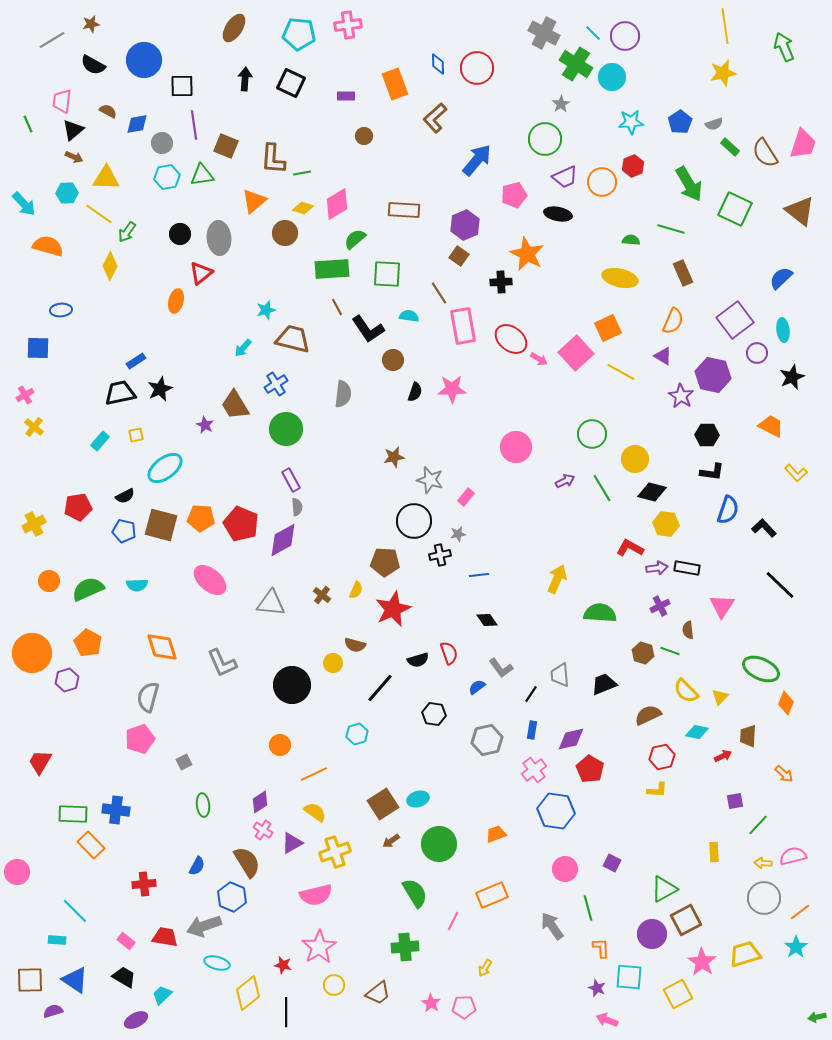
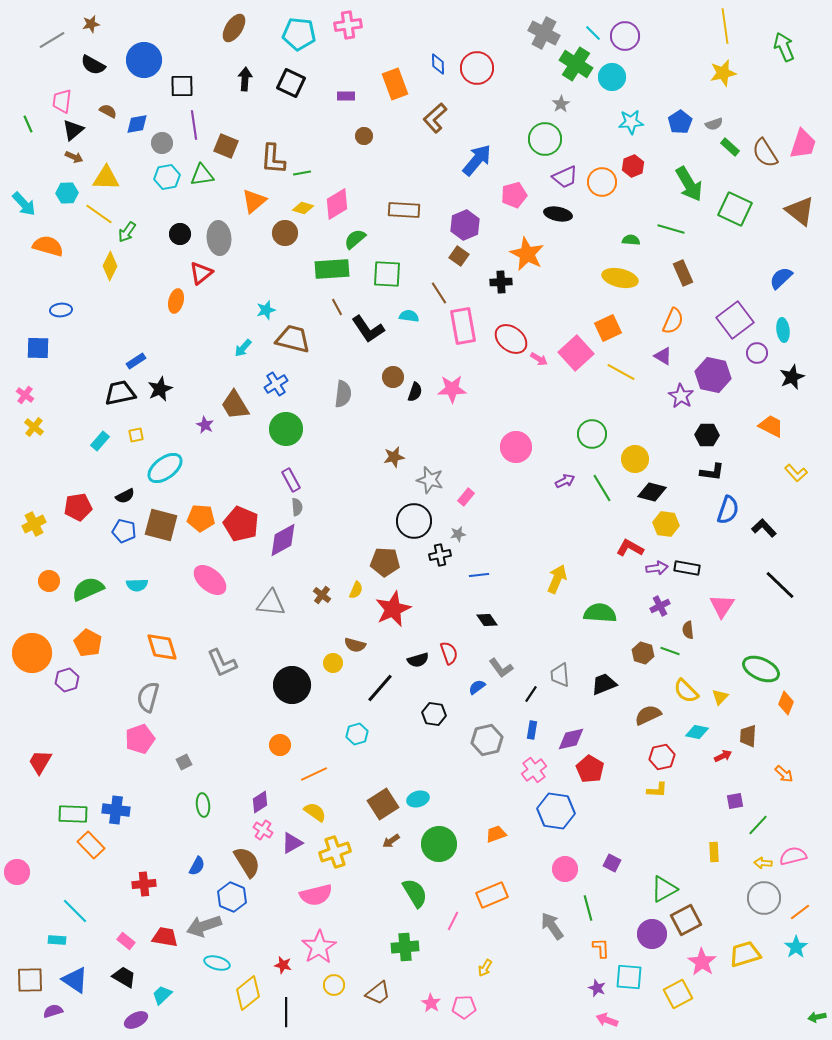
brown circle at (393, 360): moved 17 px down
pink cross at (25, 395): rotated 24 degrees counterclockwise
